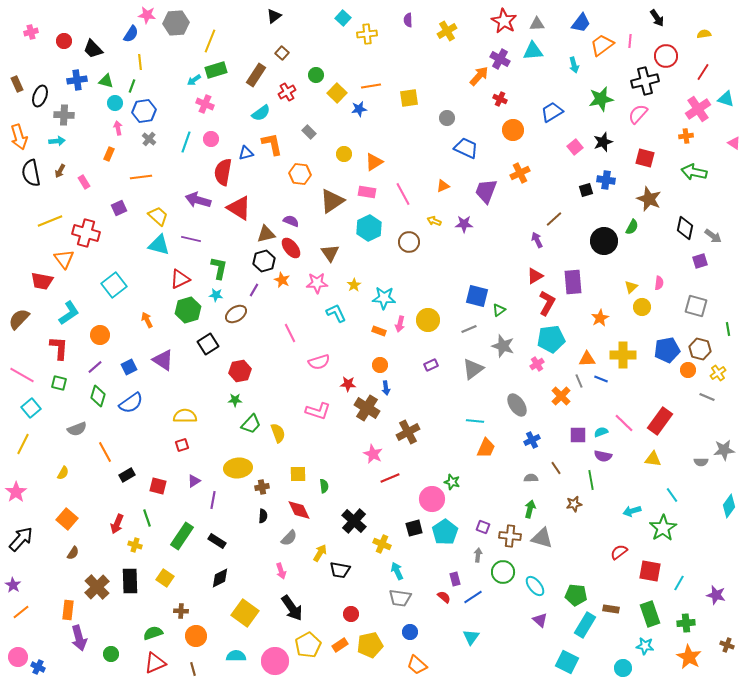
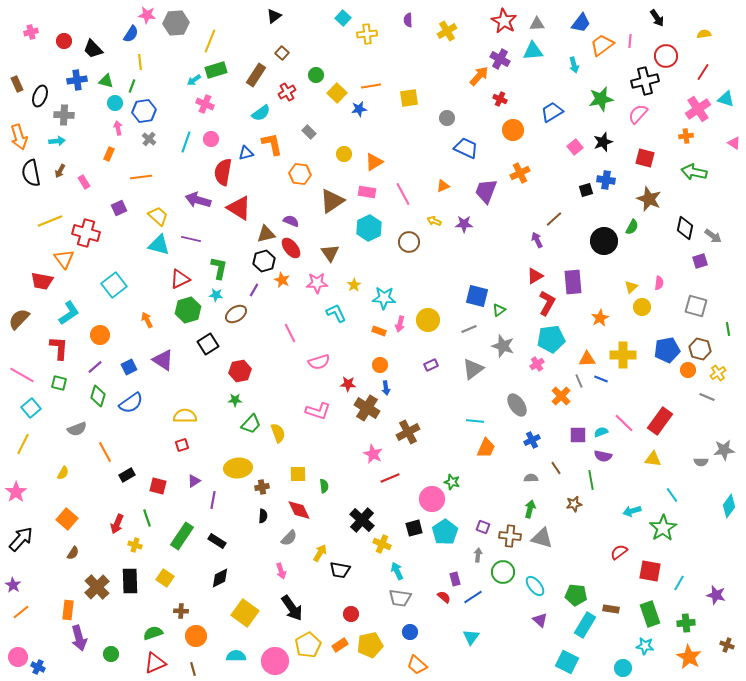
black cross at (354, 521): moved 8 px right, 1 px up
